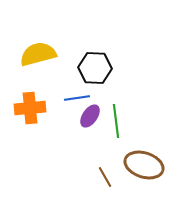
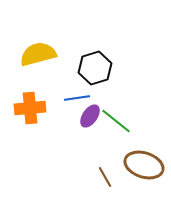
black hexagon: rotated 20 degrees counterclockwise
green line: rotated 44 degrees counterclockwise
